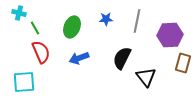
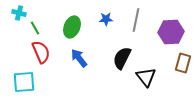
gray line: moved 1 px left, 1 px up
purple hexagon: moved 1 px right, 3 px up
blue arrow: rotated 72 degrees clockwise
